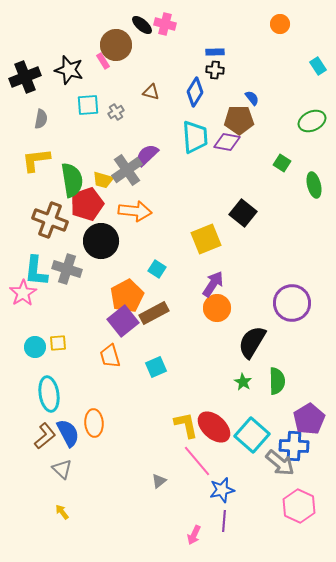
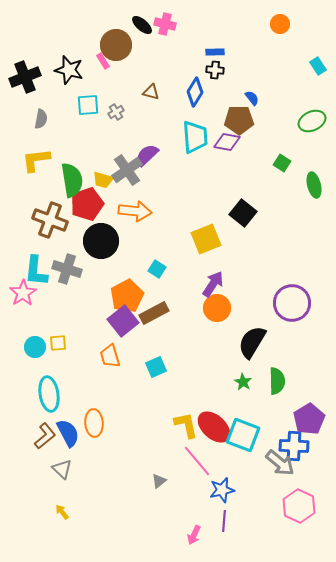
cyan square at (252, 435): moved 9 px left; rotated 20 degrees counterclockwise
